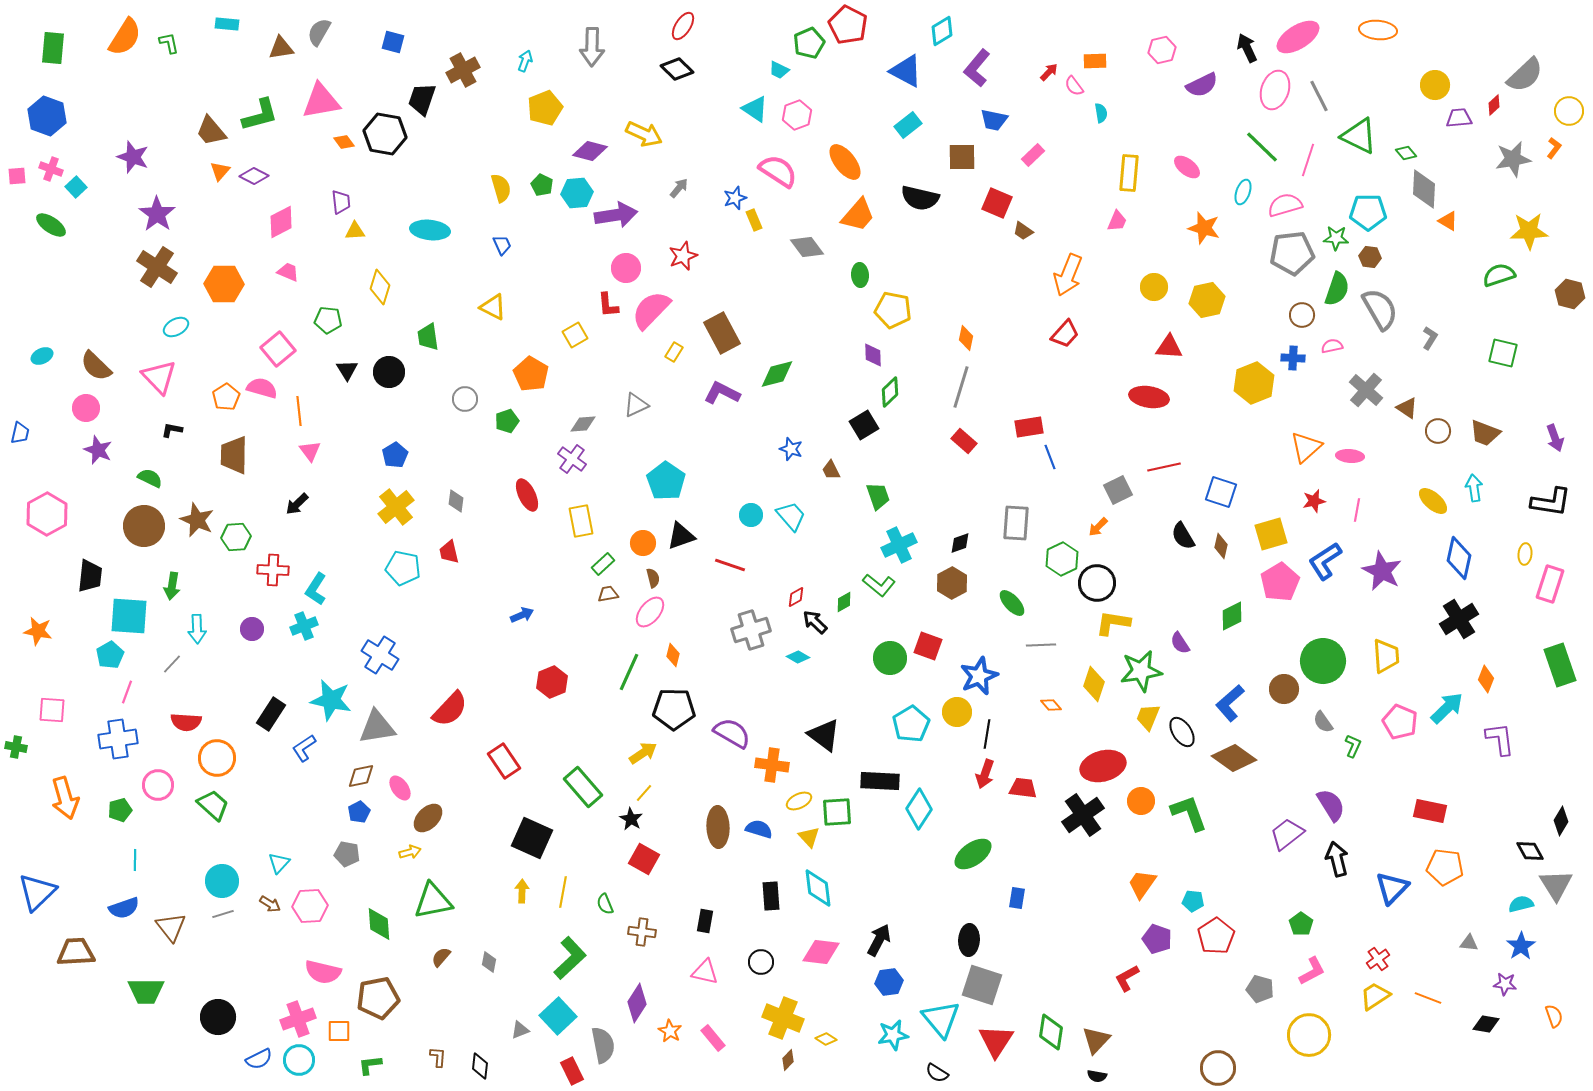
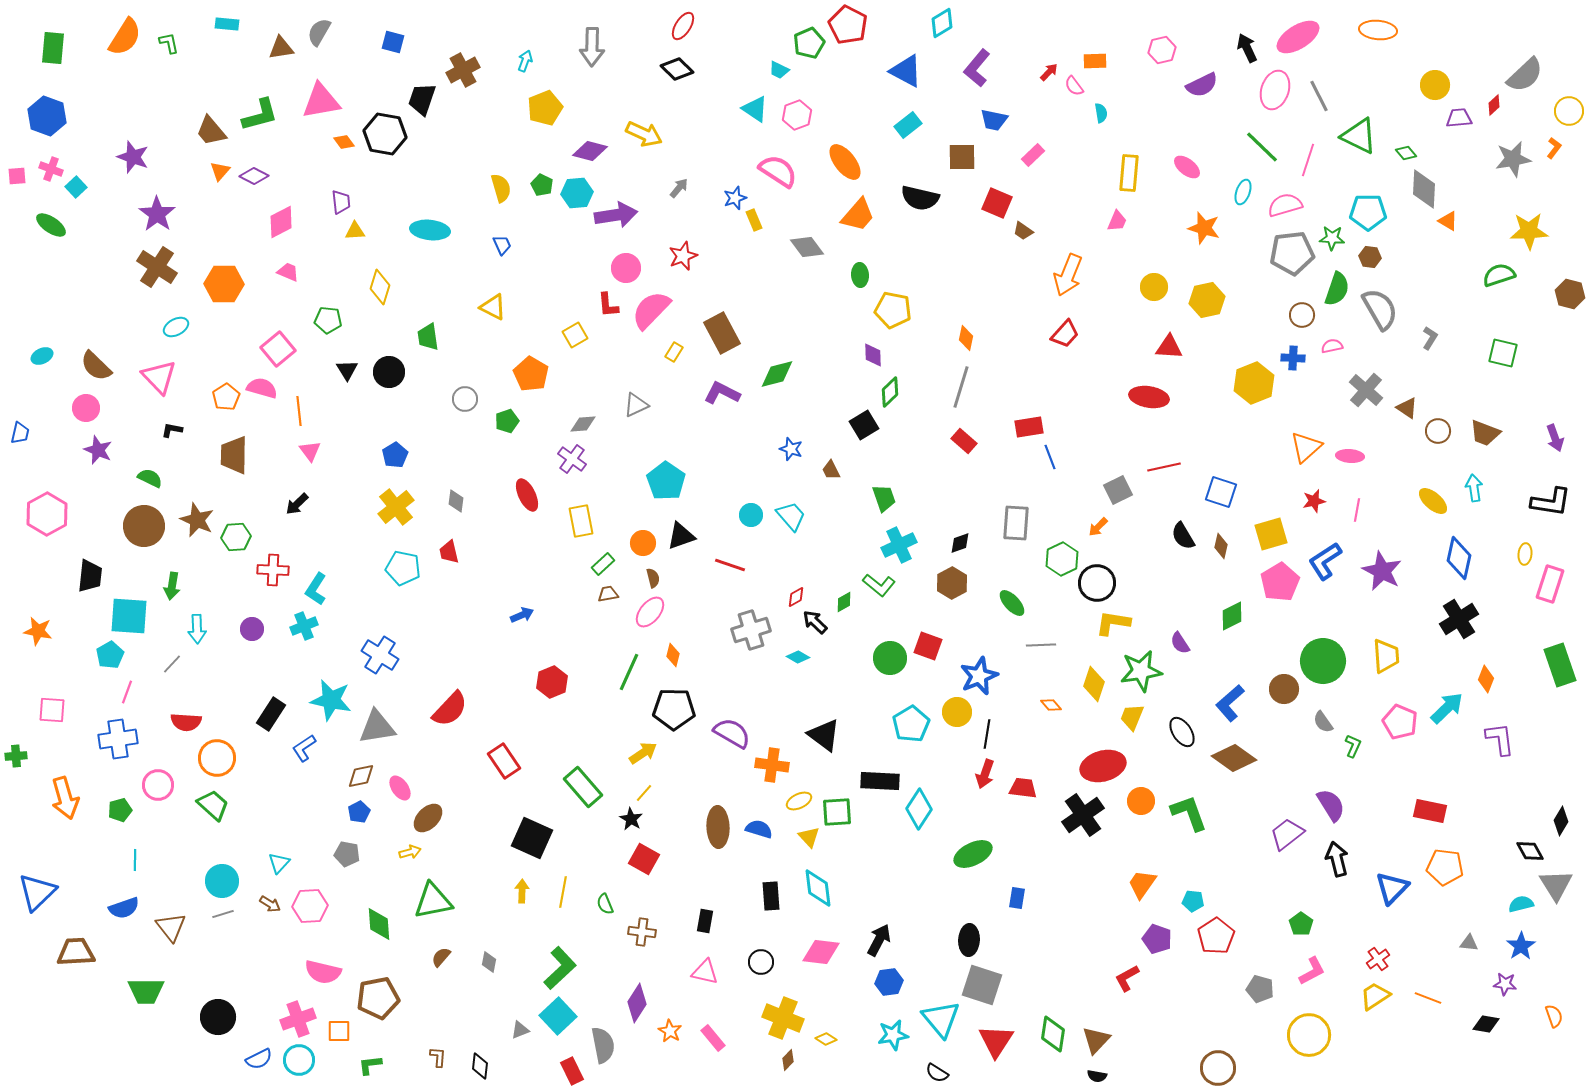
cyan diamond at (942, 31): moved 8 px up
green star at (1336, 238): moved 4 px left
green trapezoid at (878, 496): moved 6 px right, 2 px down
yellow trapezoid at (1148, 717): moved 16 px left
green cross at (16, 747): moved 9 px down; rotated 15 degrees counterclockwise
green ellipse at (973, 854): rotated 9 degrees clockwise
green L-shape at (570, 958): moved 10 px left, 10 px down
green diamond at (1051, 1032): moved 2 px right, 2 px down
